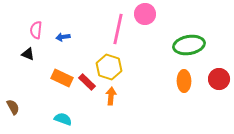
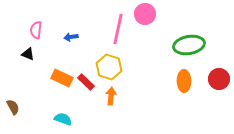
blue arrow: moved 8 px right
red rectangle: moved 1 px left
